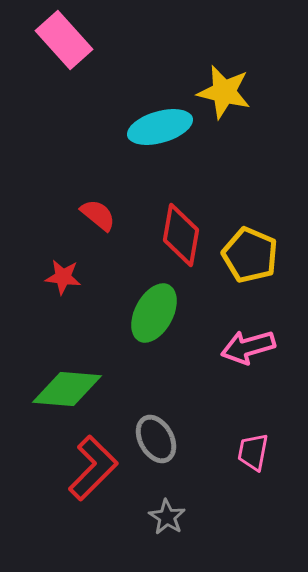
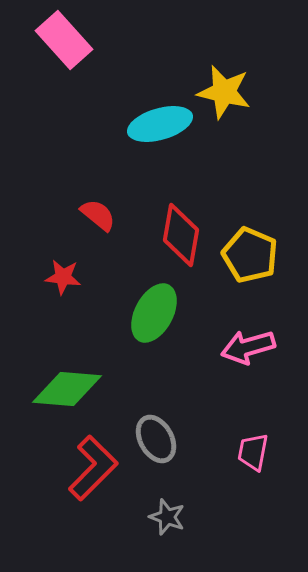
cyan ellipse: moved 3 px up
gray star: rotated 12 degrees counterclockwise
